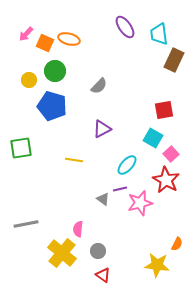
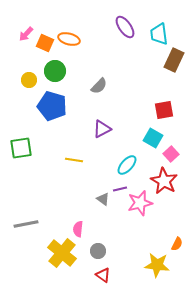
red star: moved 2 px left, 1 px down
